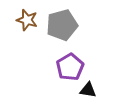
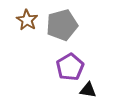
brown star: rotated 15 degrees clockwise
